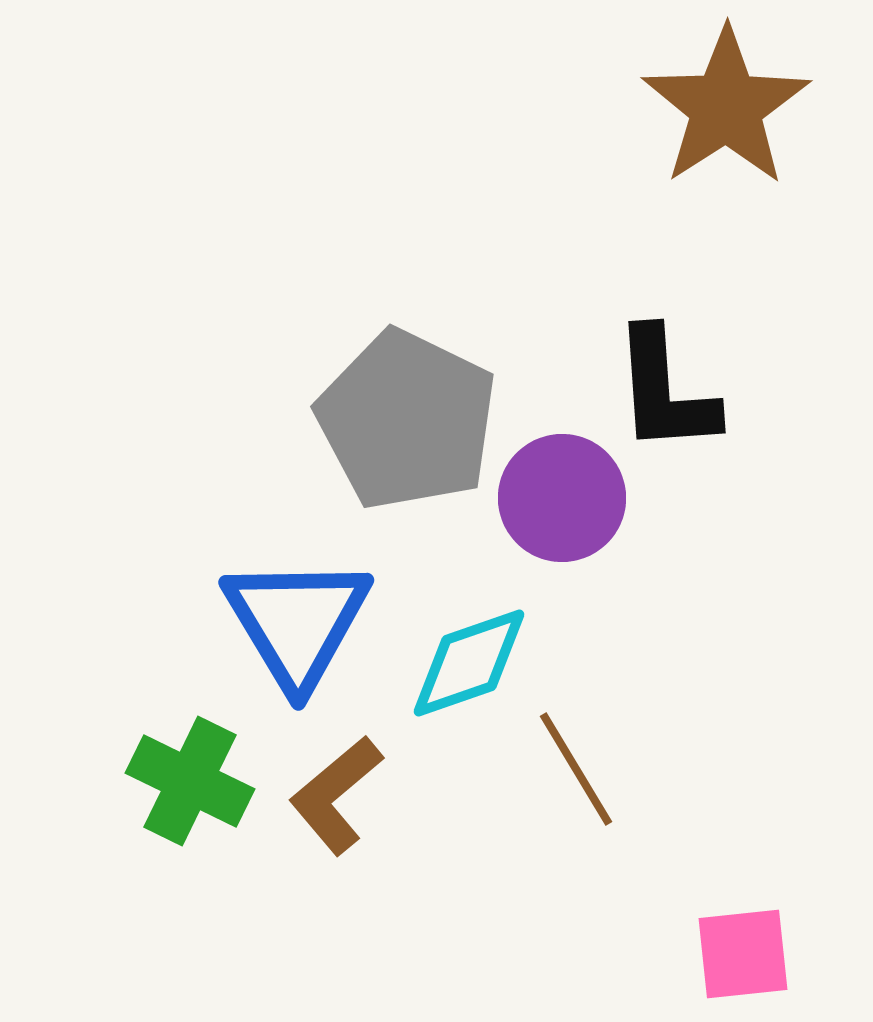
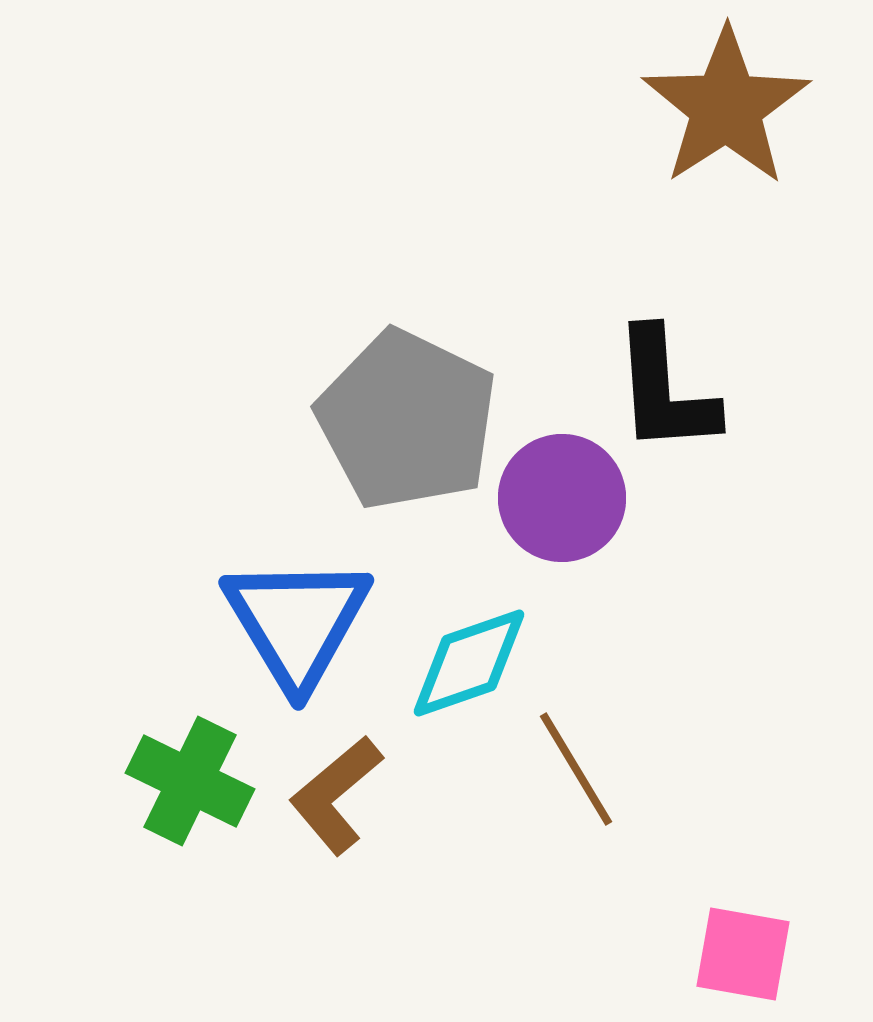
pink square: rotated 16 degrees clockwise
